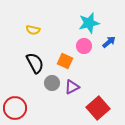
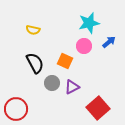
red circle: moved 1 px right, 1 px down
